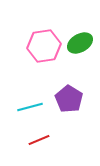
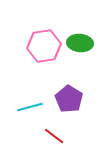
green ellipse: rotated 35 degrees clockwise
red line: moved 15 px right, 4 px up; rotated 60 degrees clockwise
